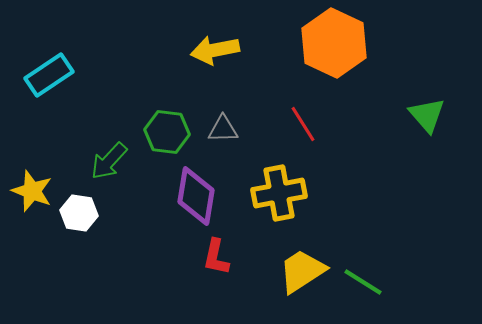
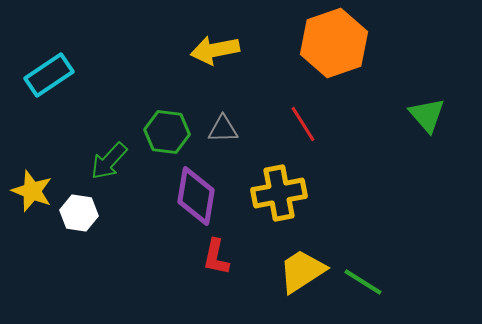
orange hexagon: rotated 16 degrees clockwise
